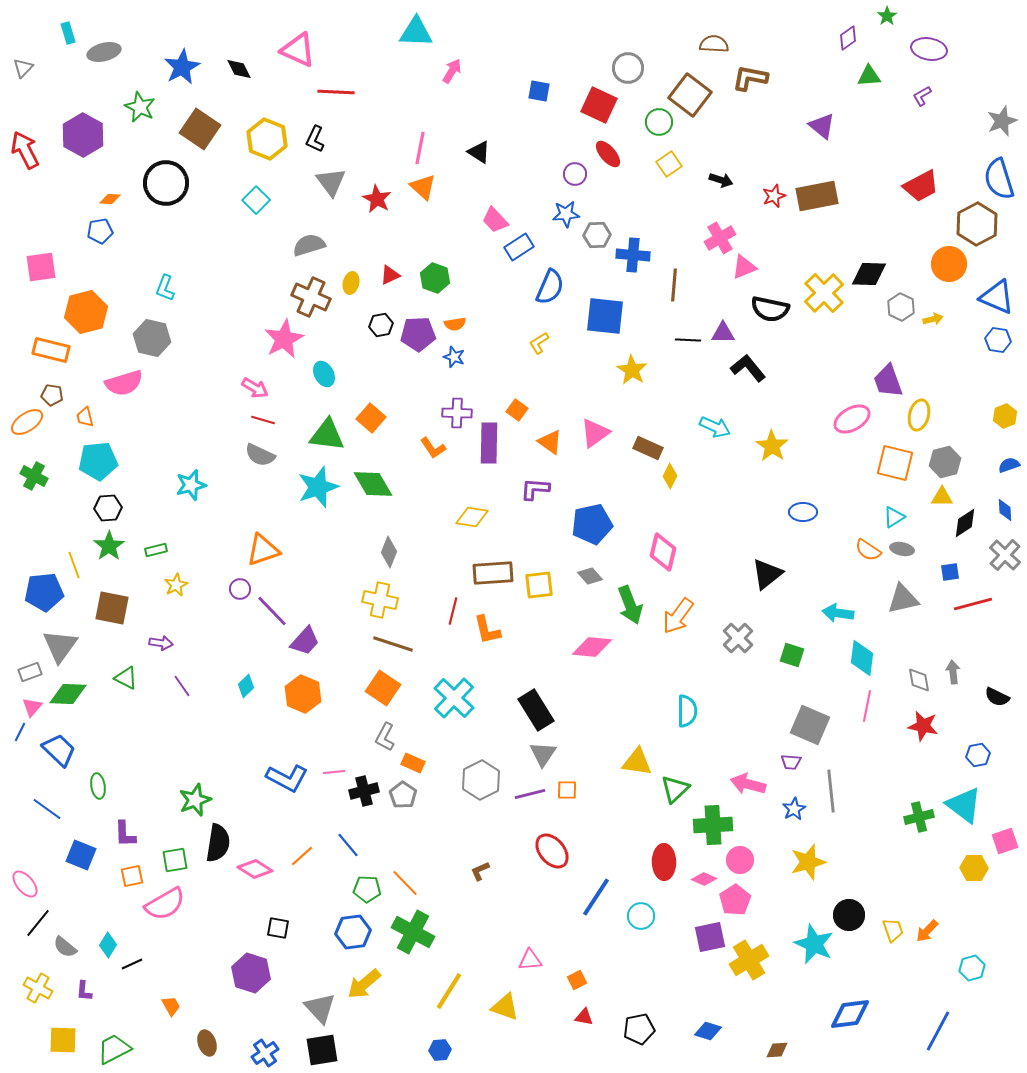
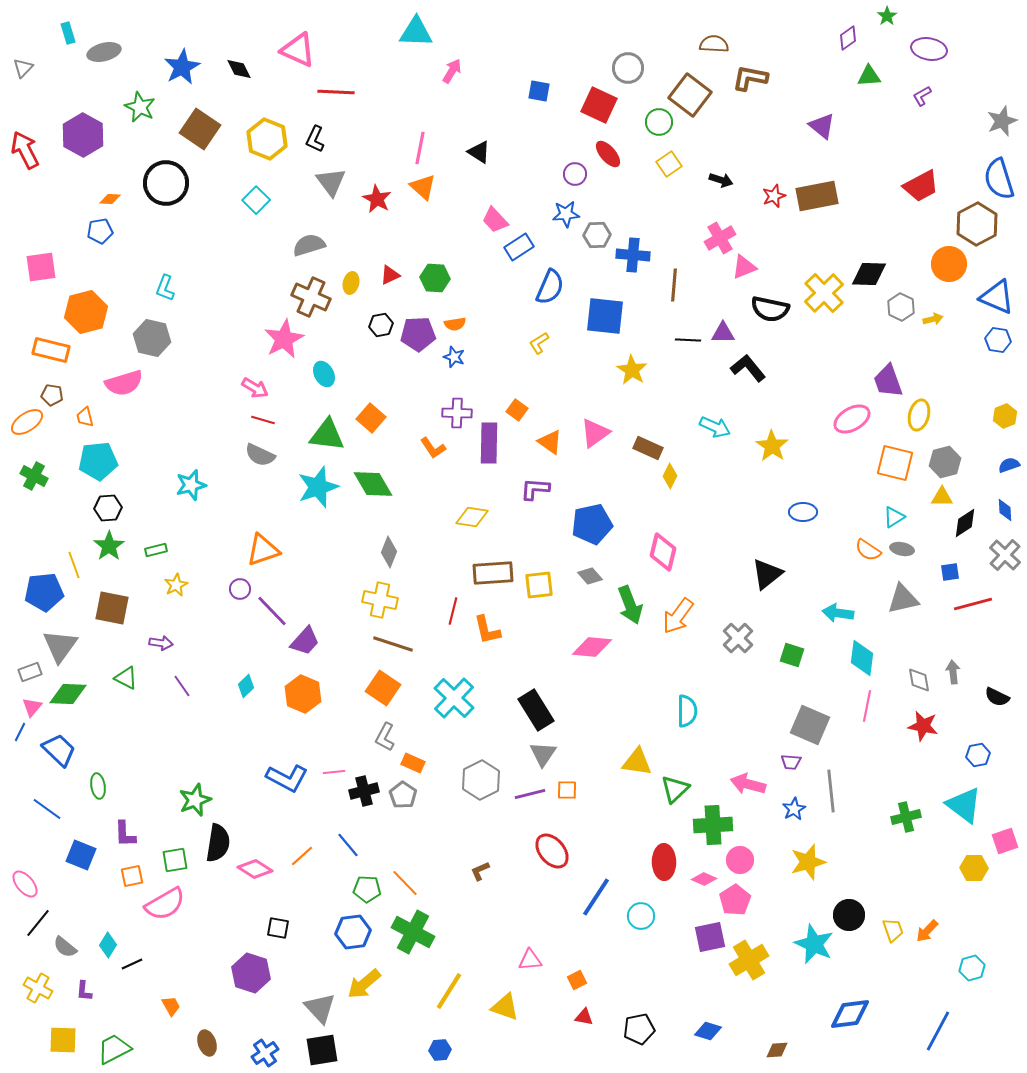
green hexagon at (435, 278): rotated 16 degrees counterclockwise
green cross at (919, 817): moved 13 px left
